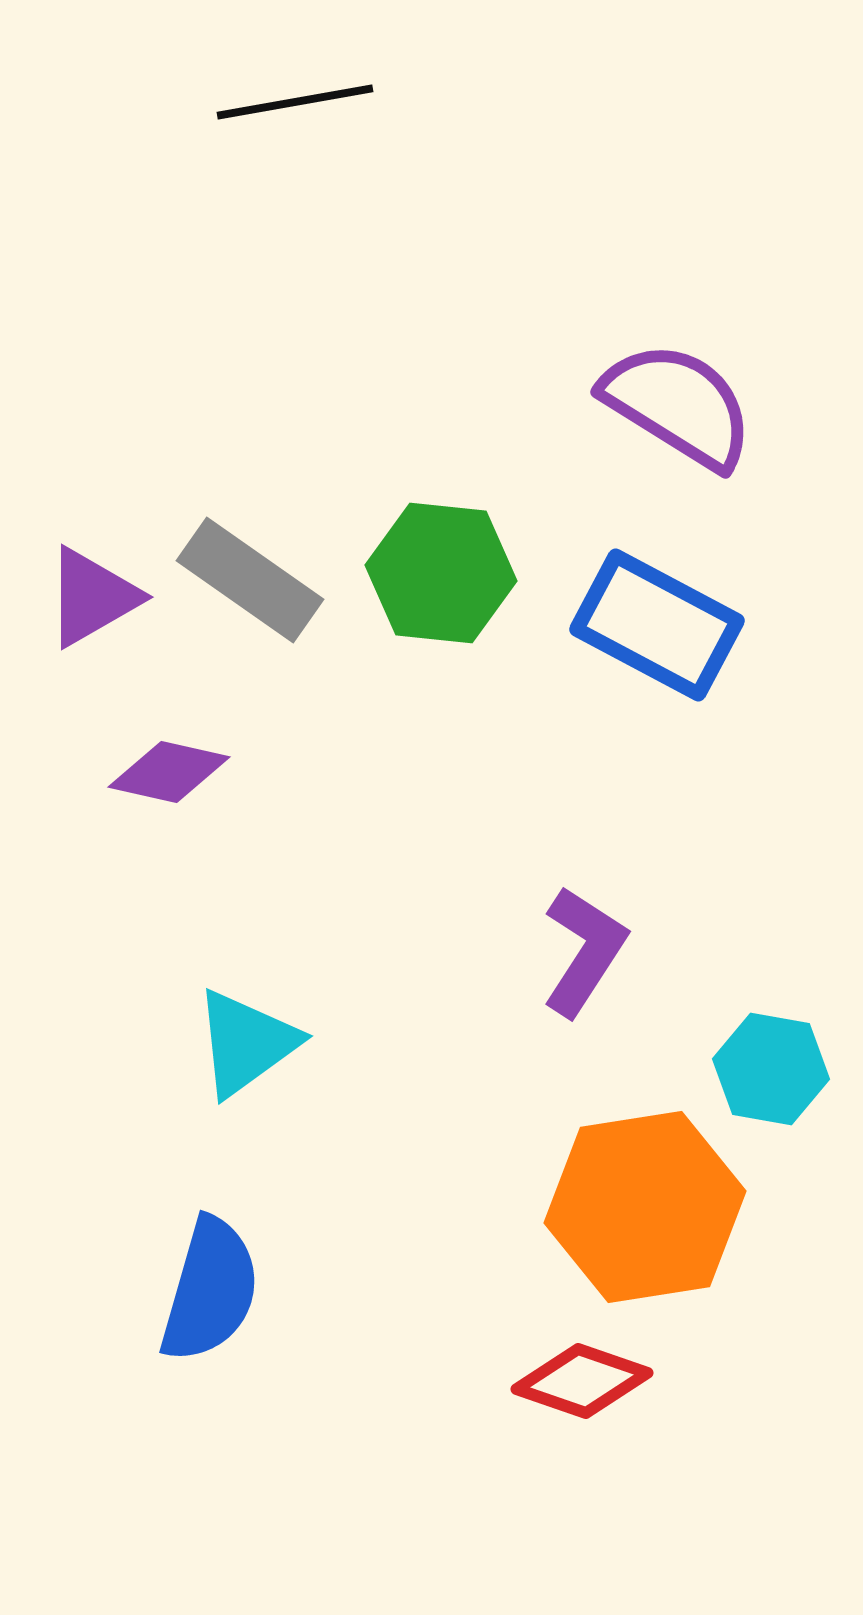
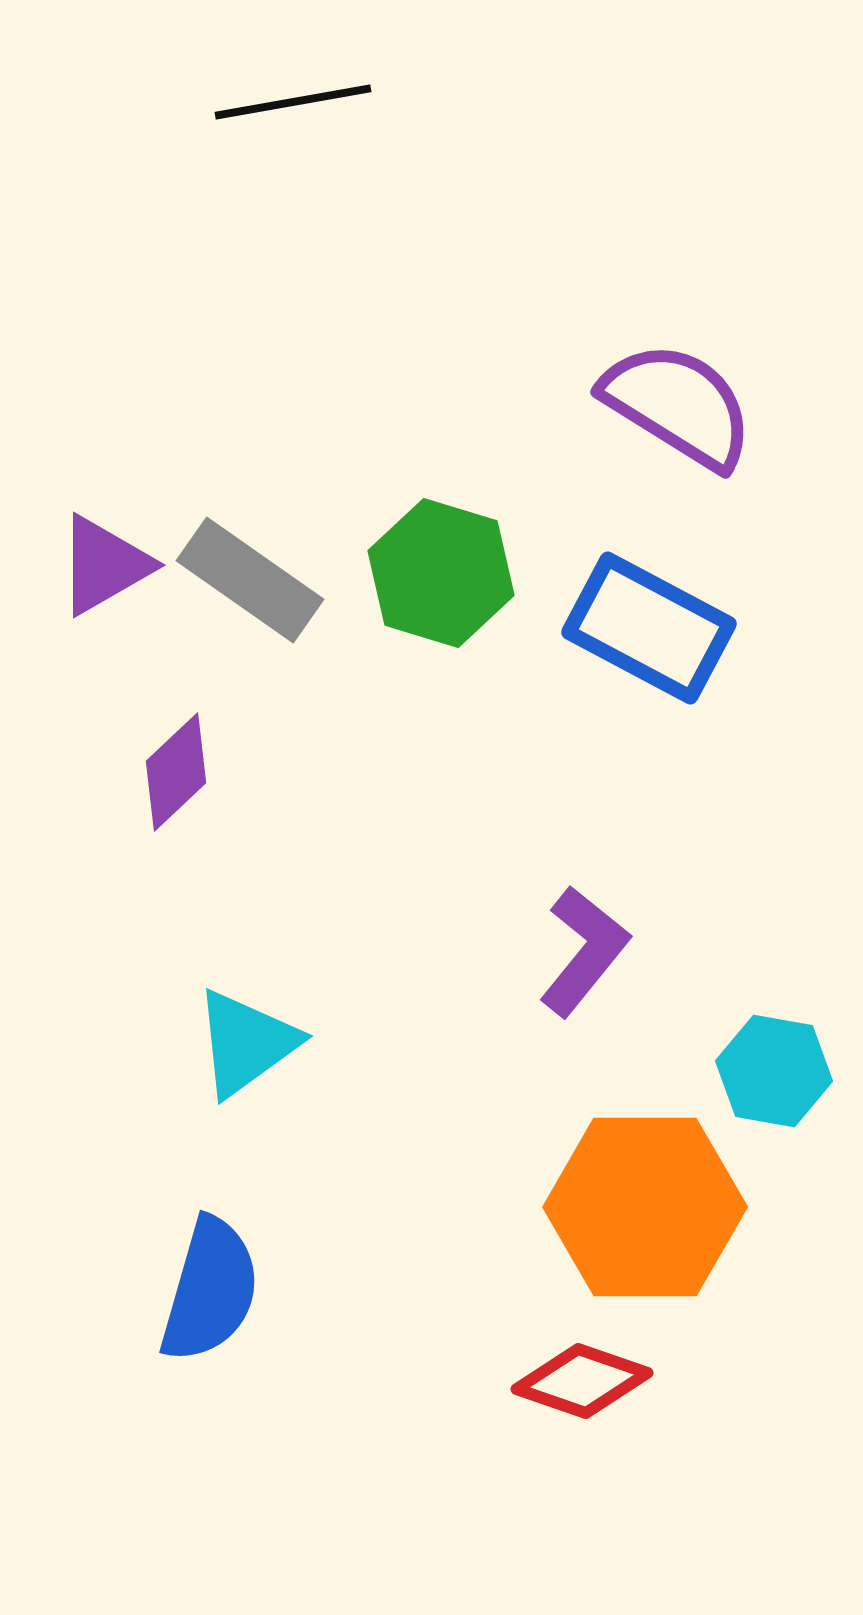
black line: moved 2 px left
green hexagon: rotated 11 degrees clockwise
purple triangle: moved 12 px right, 32 px up
blue rectangle: moved 8 px left, 3 px down
purple diamond: moved 7 px right; rotated 56 degrees counterclockwise
purple L-shape: rotated 6 degrees clockwise
cyan hexagon: moved 3 px right, 2 px down
orange hexagon: rotated 9 degrees clockwise
